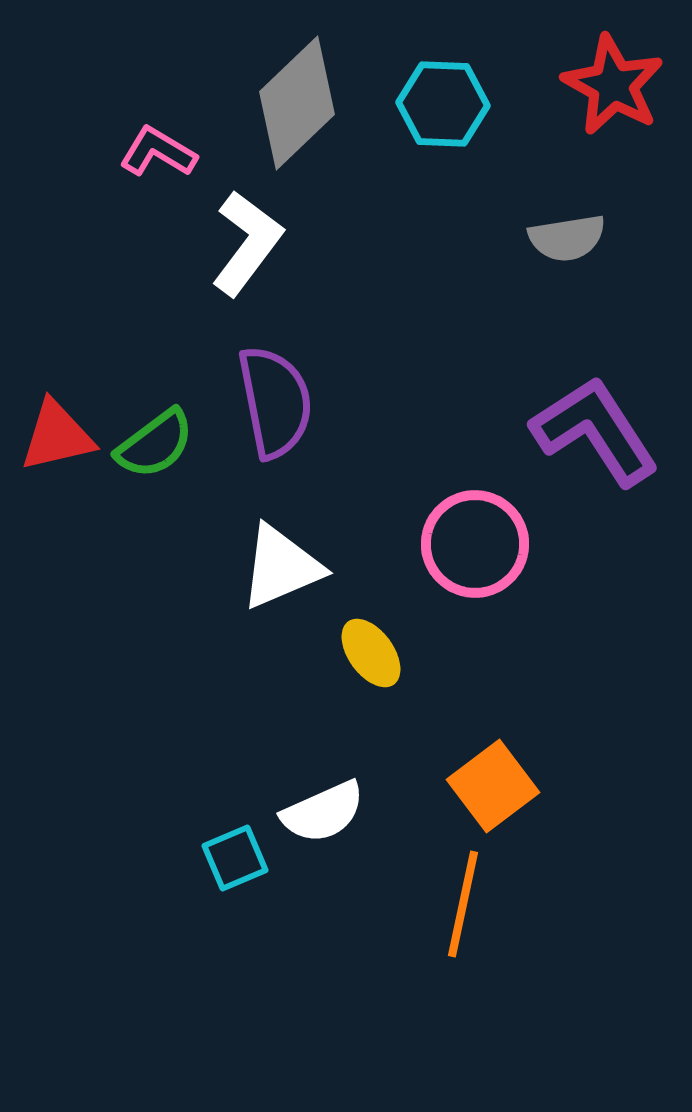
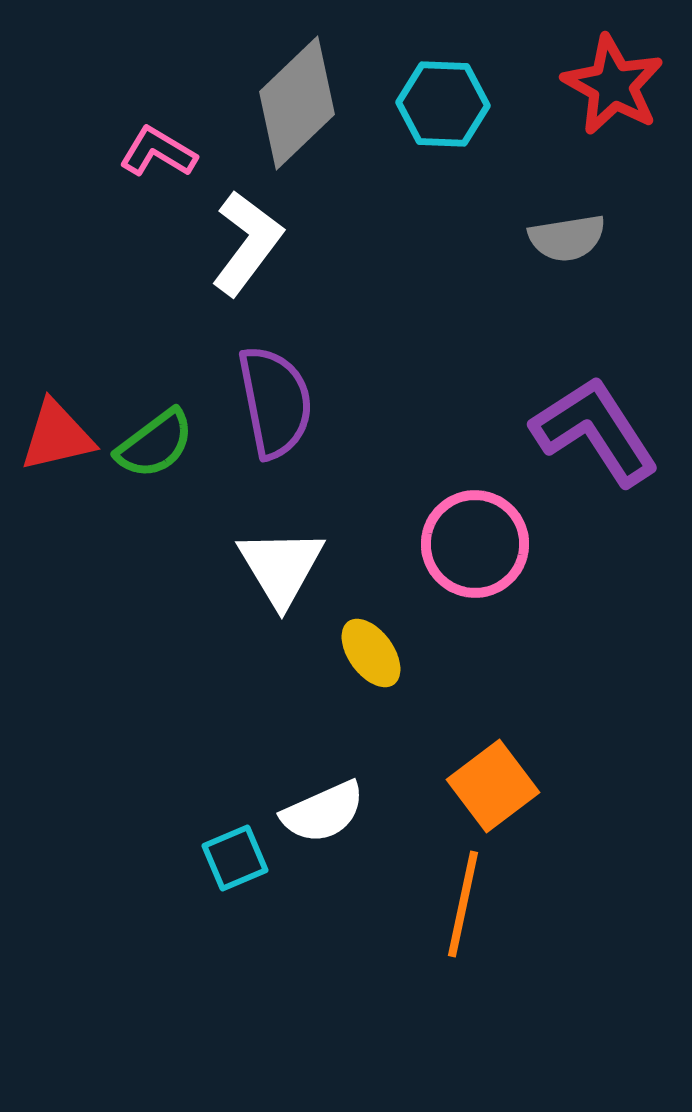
white triangle: rotated 38 degrees counterclockwise
